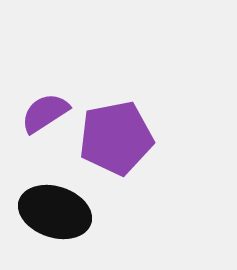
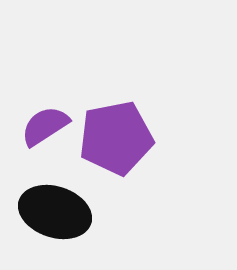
purple semicircle: moved 13 px down
